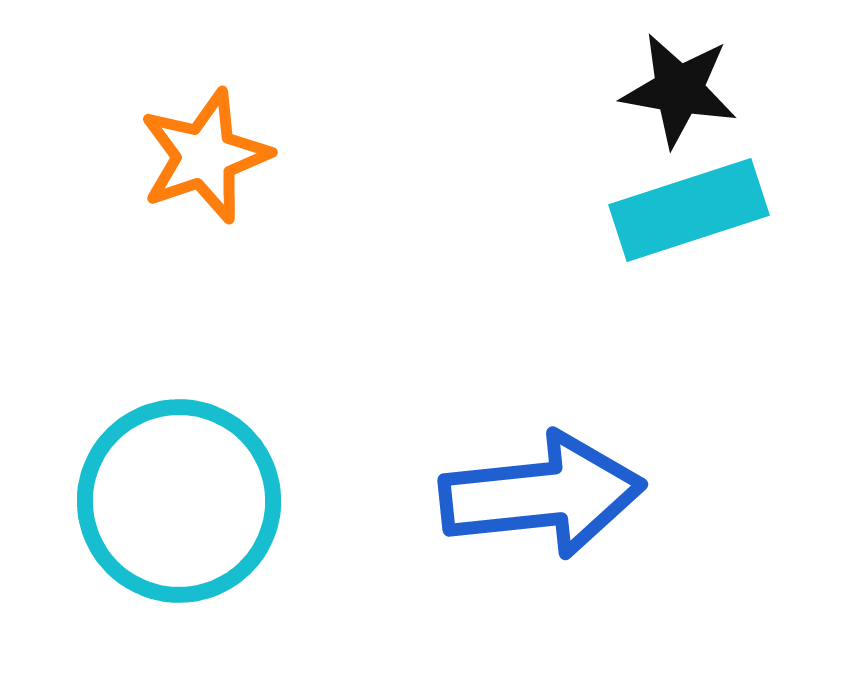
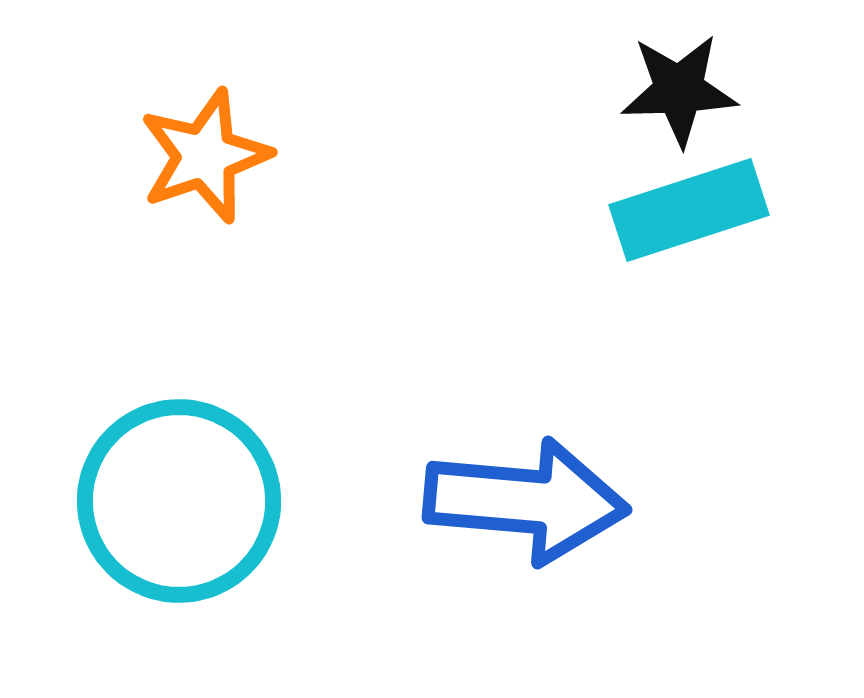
black star: rotated 12 degrees counterclockwise
blue arrow: moved 16 px left, 6 px down; rotated 11 degrees clockwise
